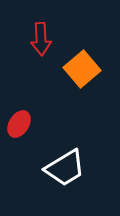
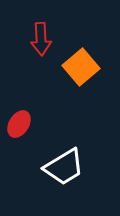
orange square: moved 1 px left, 2 px up
white trapezoid: moved 1 px left, 1 px up
